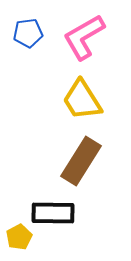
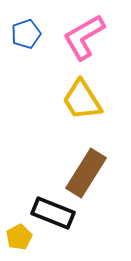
blue pentagon: moved 2 px left, 1 px down; rotated 12 degrees counterclockwise
brown rectangle: moved 5 px right, 12 px down
black rectangle: rotated 21 degrees clockwise
